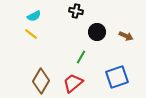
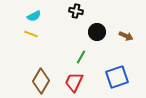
yellow line: rotated 16 degrees counterclockwise
red trapezoid: moved 1 px right, 1 px up; rotated 25 degrees counterclockwise
